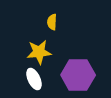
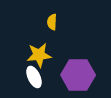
yellow star: moved 3 px down
white ellipse: moved 2 px up
